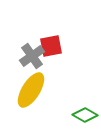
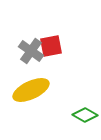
gray cross: moved 1 px left, 5 px up; rotated 20 degrees counterclockwise
yellow ellipse: rotated 33 degrees clockwise
